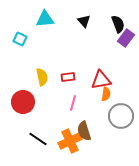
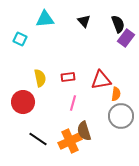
yellow semicircle: moved 2 px left, 1 px down
orange semicircle: moved 10 px right
